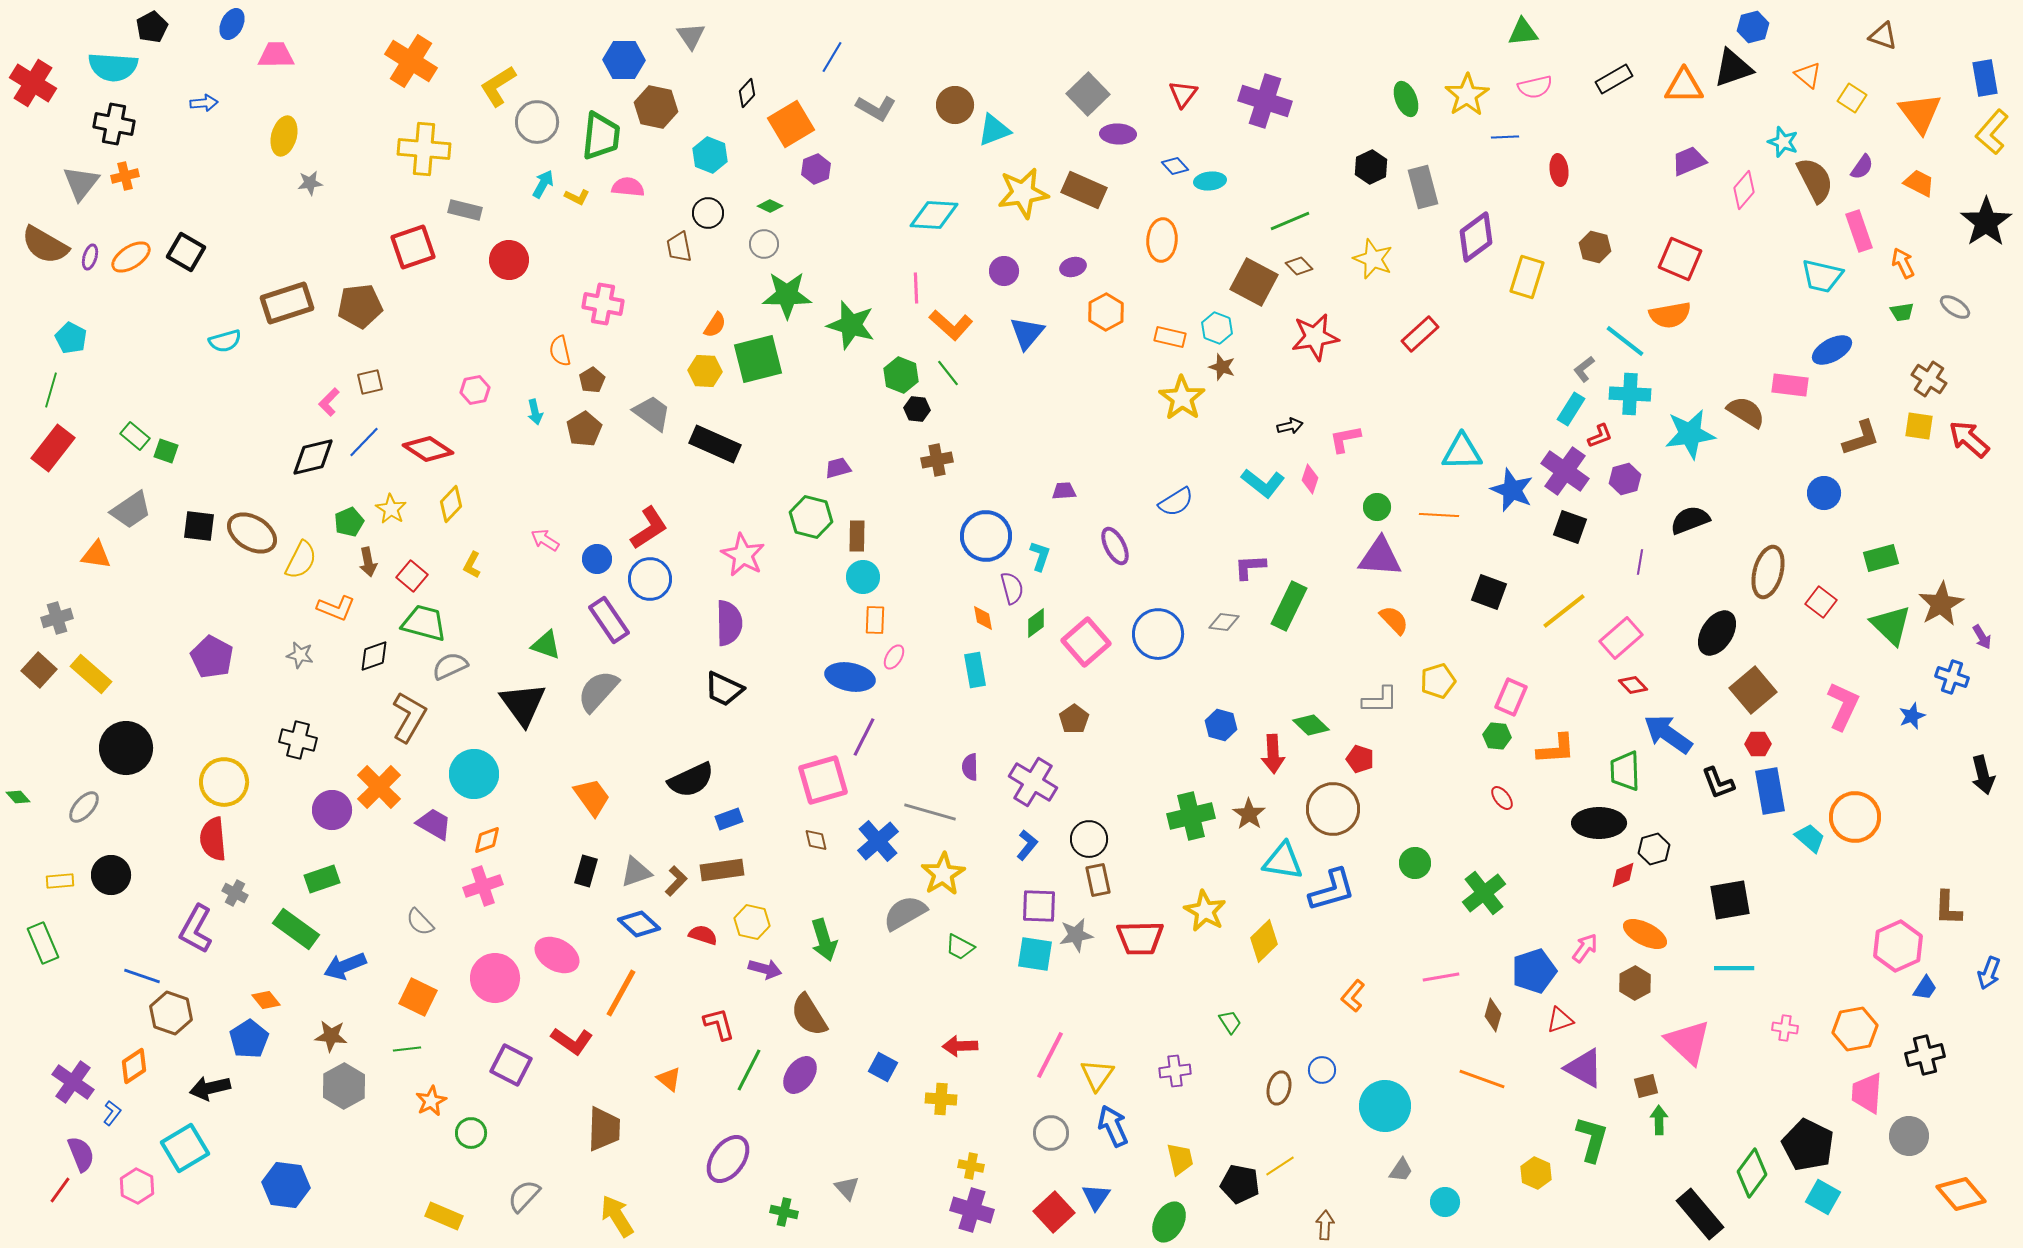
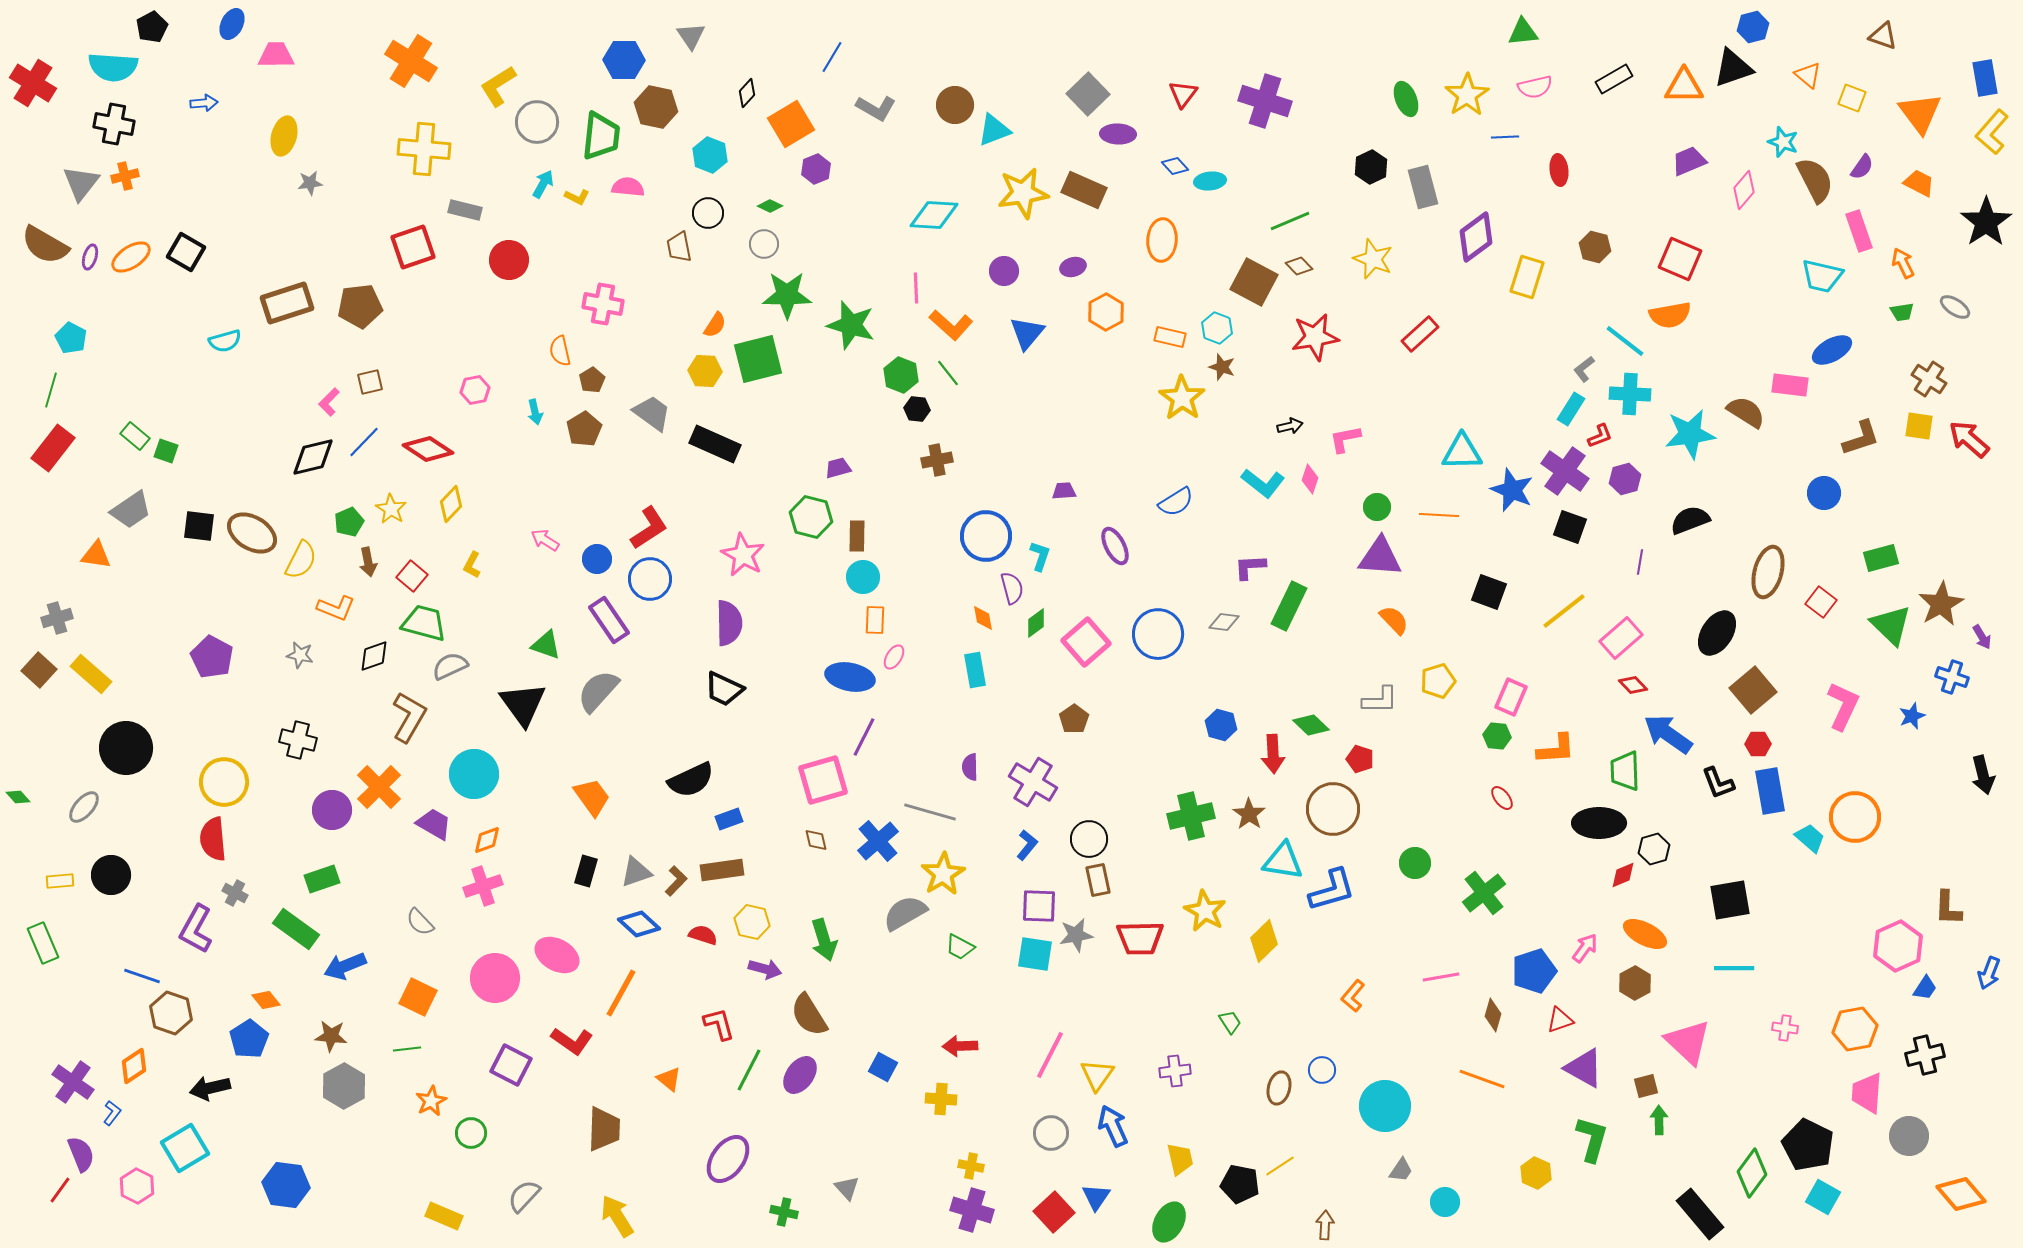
yellow square at (1852, 98): rotated 12 degrees counterclockwise
